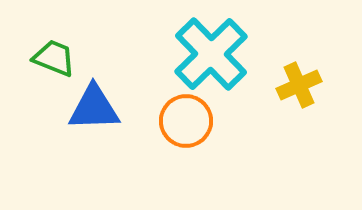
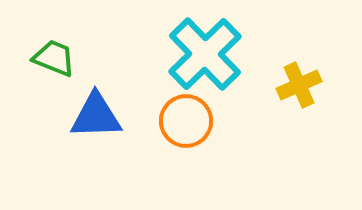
cyan cross: moved 6 px left
blue triangle: moved 2 px right, 8 px down
